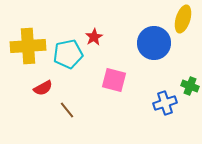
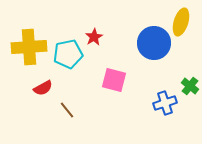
yellow ellipse: moved 2 px left, 3 px down
yellow cross: moved 1 px right, 1 px down
green cross: rotated 18 degrees clockwise
